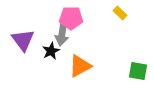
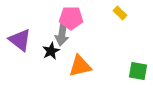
purple triangle: moved 3 px left; rotated 15 degrees counterclockwise
orange triangle: rotated 15 degrees clockwise
